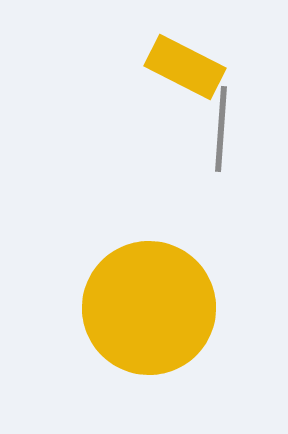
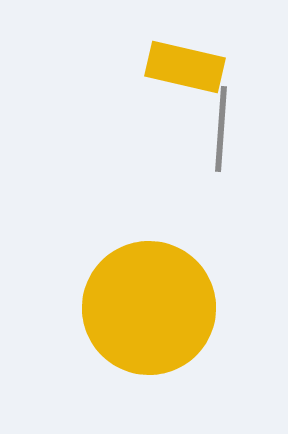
yellow rectangle: rotated 14 degrees counterclockwise
